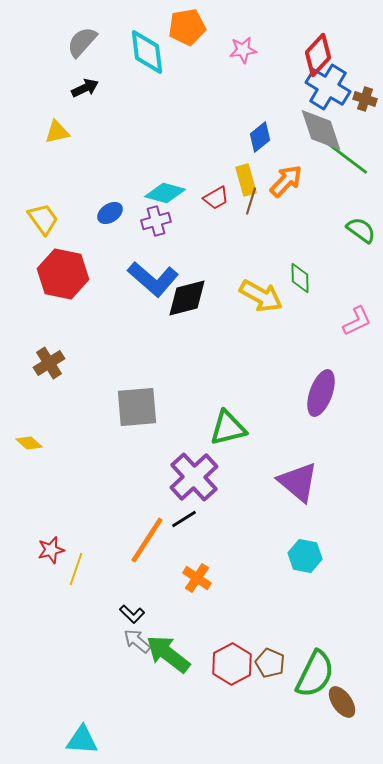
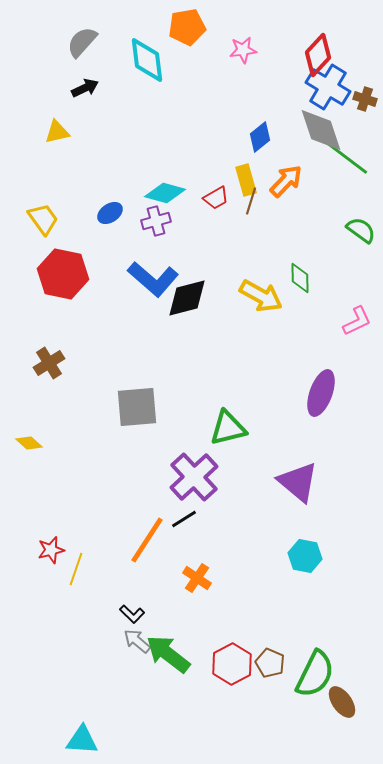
cyan diamond at (147, 52): moved 8 px down
